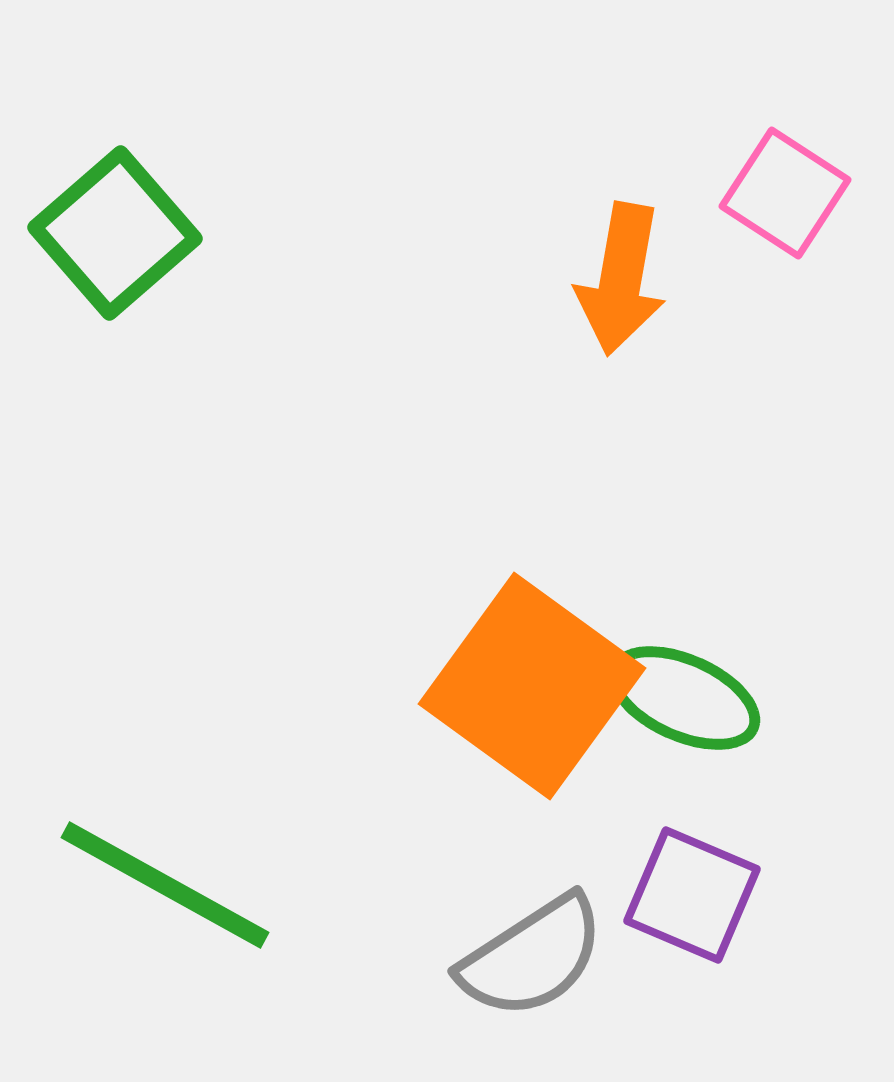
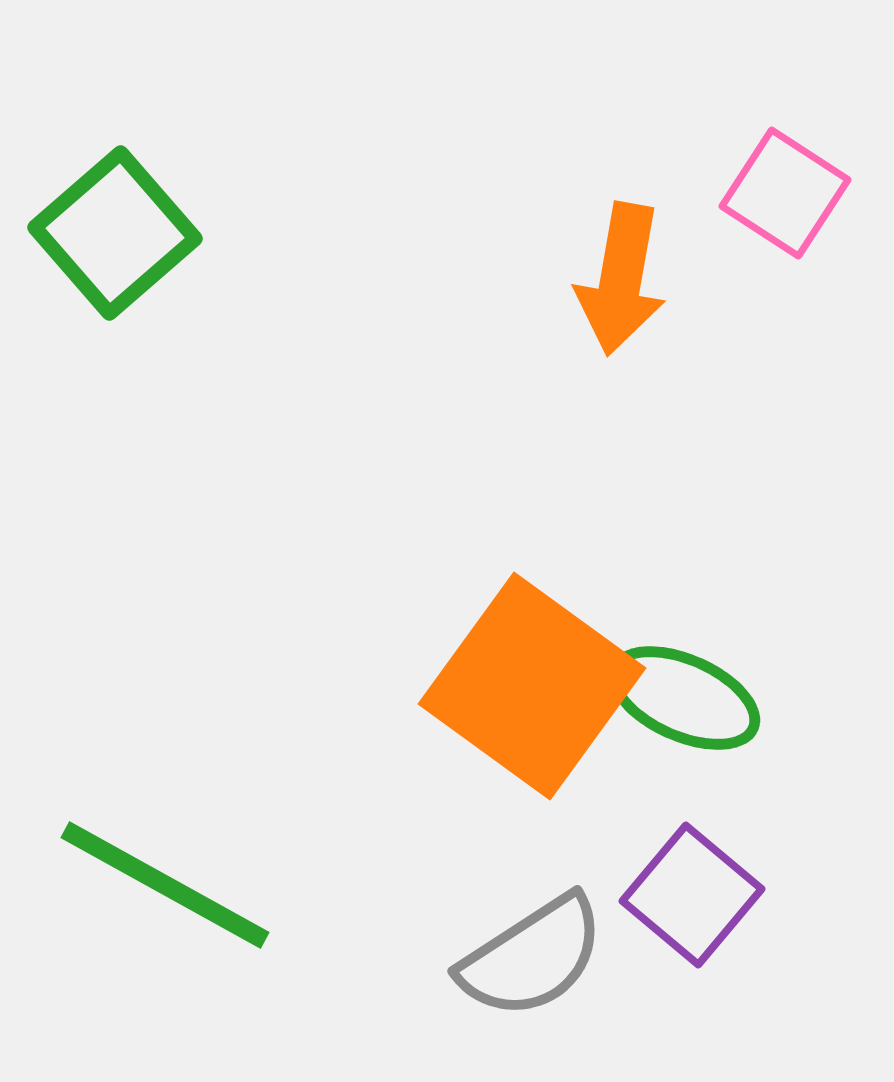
purple square: rotated 17 degrees clockwise
